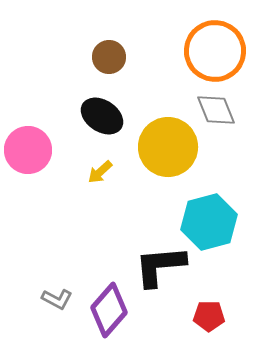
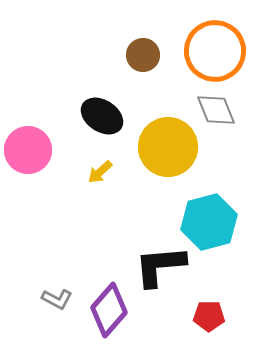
brown circle: moved 34 px right, 2 px up
